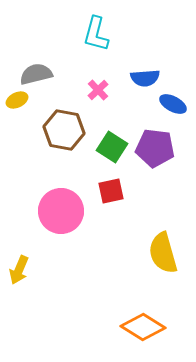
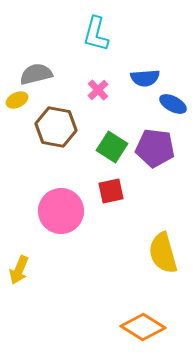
brown hexagon: moved 8 px left, 3 px up
